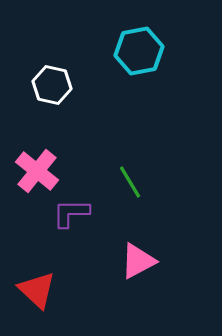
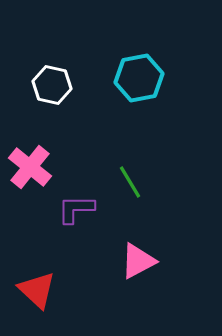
cyan hexagon: moved 27 px down
pink cross: moved 7 px left, 4 px up
purple L-shape: moved 5 px right, 4 px up
